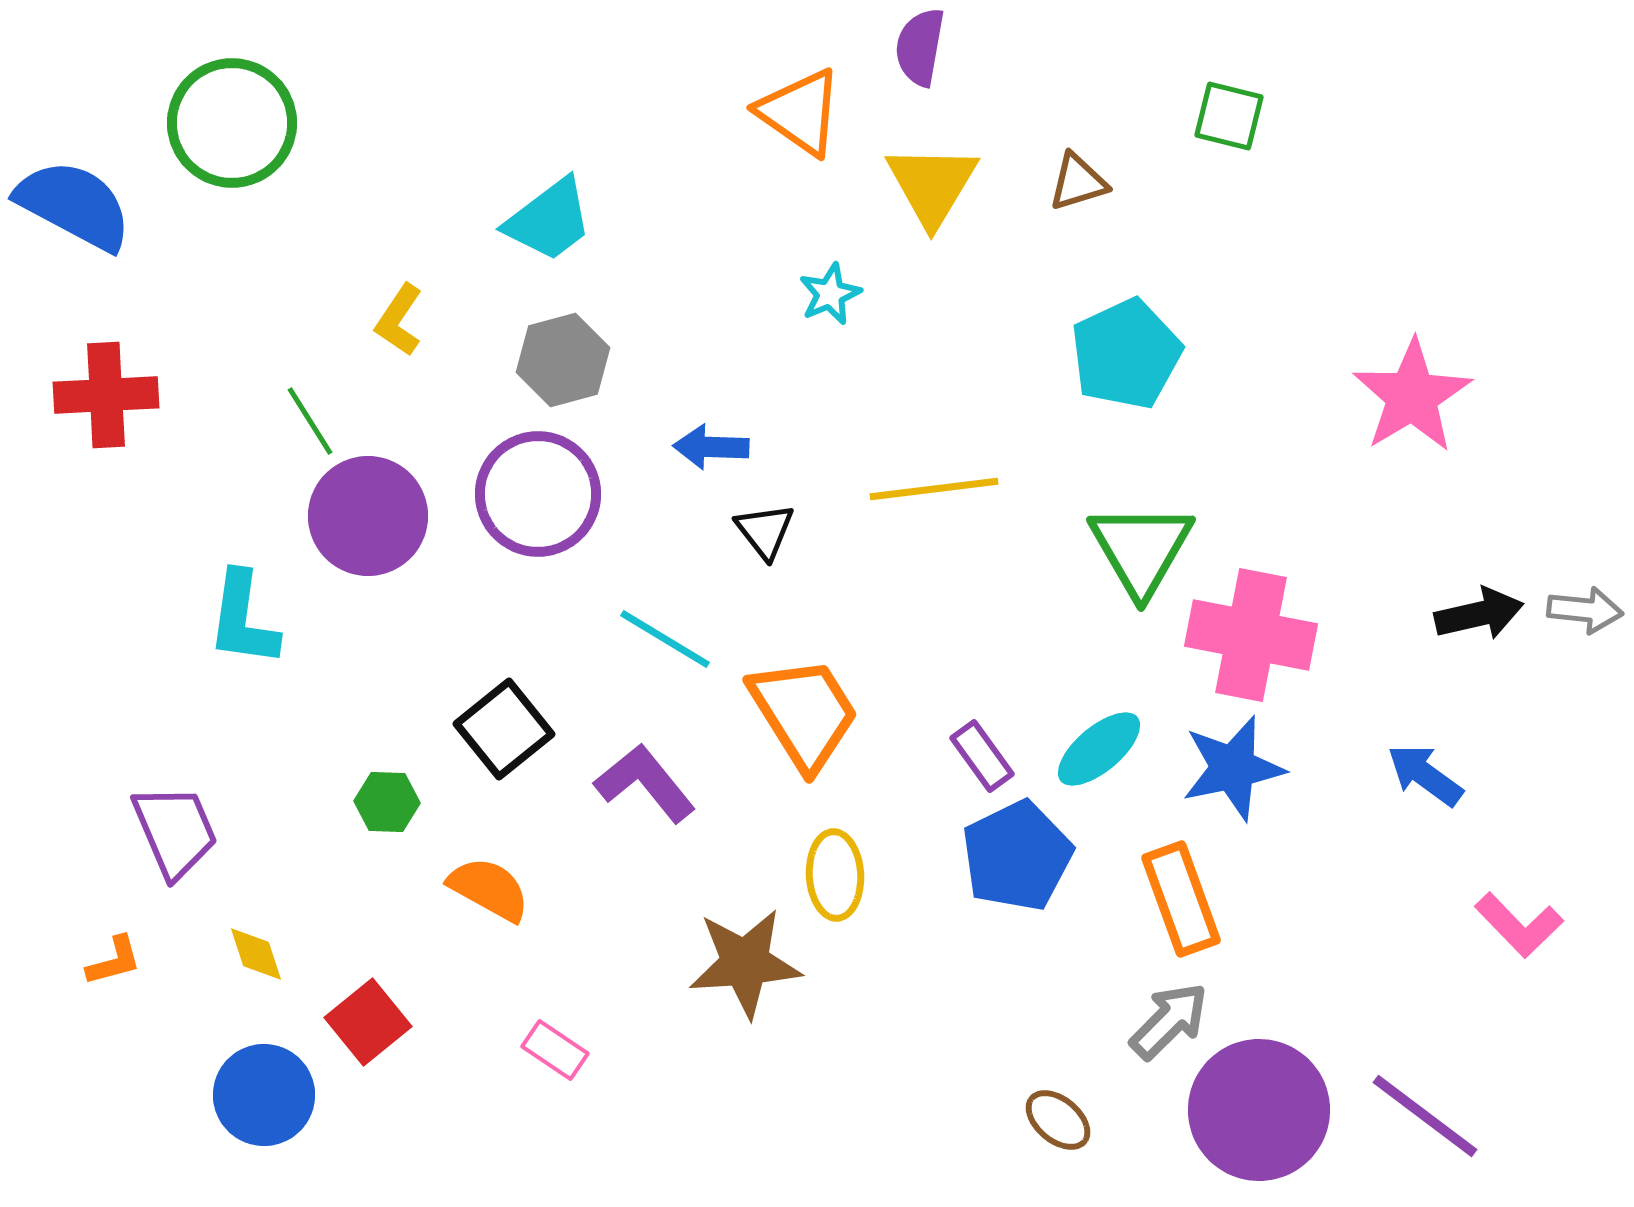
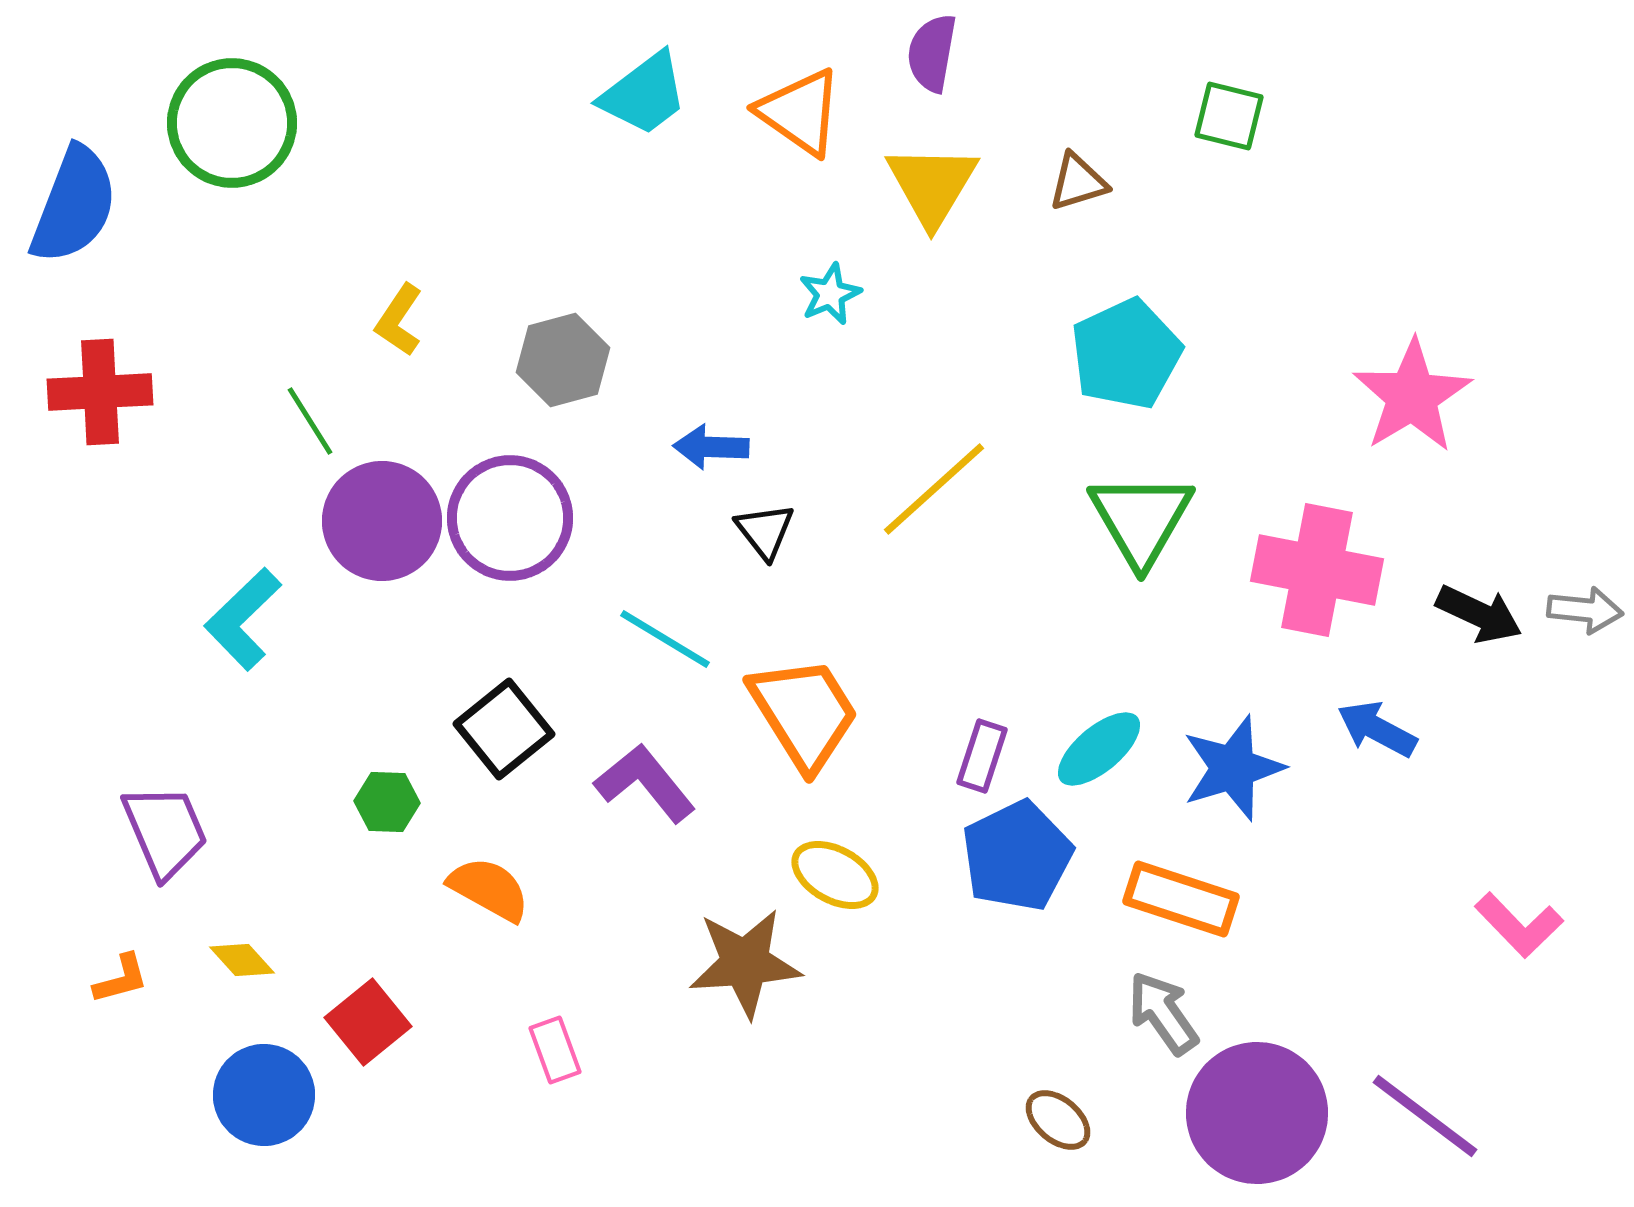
purple semicircle at (920, 47): moved 12 px right, 6 px down
blue semicircle at (74, 205): rotated 83 degrees clockwise
cyan trapezoid at (549, 220): moved 95 px right, 126 px up
red cross at (106, 395): moved 6 px left, 3 px up
yellow line at (934, 489): rotated 35 degrees counterclockwise
purple circle at (538, 494): moved 28 px left, 24 px down
purple circle at (368, 516): moved 14 px right, 5 px down
green triangle at (1141, 549): moved 30 px up
black arrow at (1479, 614): rotated 38 degrees clockwise
cyan L-shape at (243, 619): rotated 38 degrees clockwise
pink cross at (1251, 635): moved 66 px right, 65 px up
purple rectangle at (982, 756): rotated 54 degrees clockwise
blue star at (1233, 768): rotated 5 degrees counterclockwise
blue arrow at (1425, 775): moved 48 px left, 46 px up; rotated 8 degrees counterclockwise
purple trapezoid at (175, 831): moved 10 px left
yellow ellipse at (835, 875): rotated 58 degrees counterclockwise
orange rectangle at (1181, 899): rotated 52 degrees counterclockwise
yellow diamond at (256, 954): moved 14 px left, 6 px down; rotated 24 degrees counterclockwise
orange L-shape at (114, 961): moved 7 px right, 18 px down
gray arrow at (1169, 1021): moved 6 px left, 8 px up; rotated 80 degrees counterclockwise
pink rectangle at (555, 1050): rotated 36 degrees clockwise
purple circle at (1259, 1110): moved 2 px left, 3 px down
